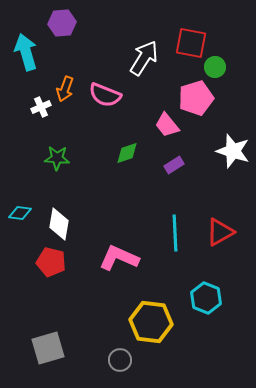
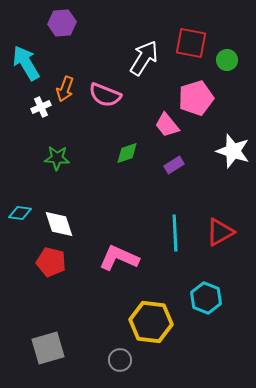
cyan arrow: moved 11 px down; rotated 15 degrees counterclockwise
green circle: moved 12 px right, 7 px up
white diamond: rotated 28 degrees counterclockwise
